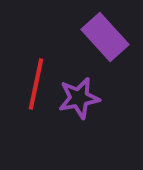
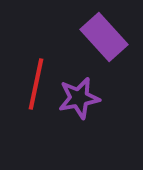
purple rectangle: moved 1 px left
